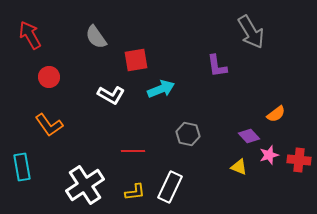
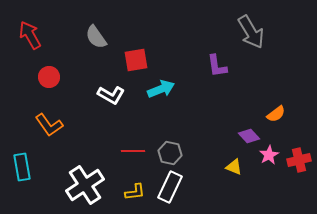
gray hexagon: moved 18 px left, 19 px down
pink star: rotated 12 degrees counterclockwise
red cross: rotated 20 degrees counterclockwise
yellow triangle: moved 5 px left
